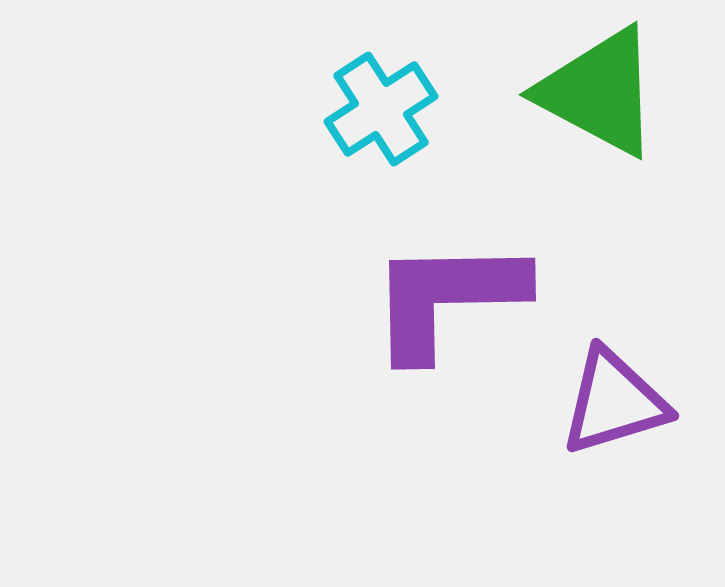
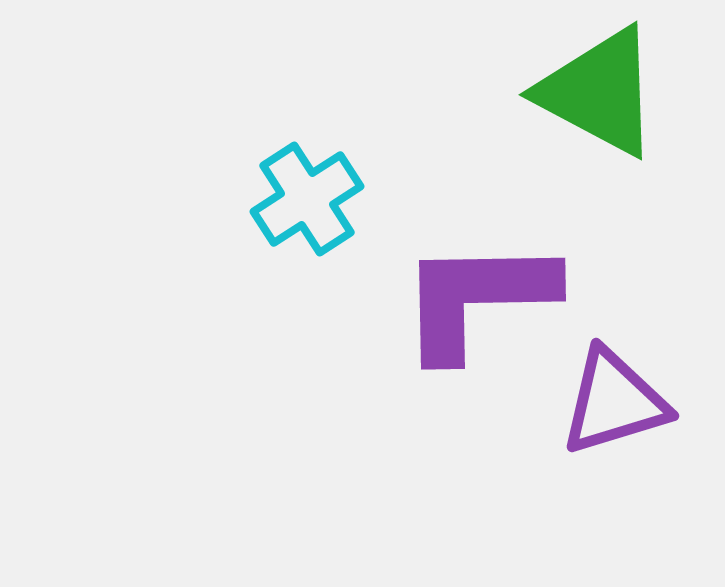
cyan cross: moved 74 px left, 90 px down
purple L-shape: moved 30 px right
